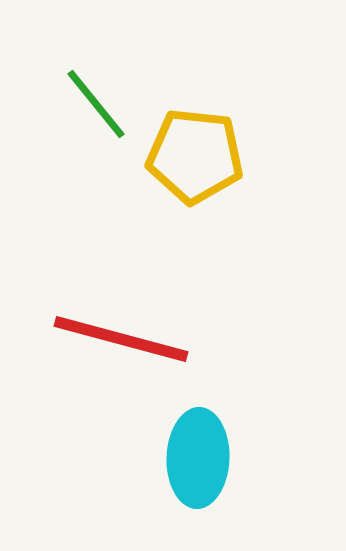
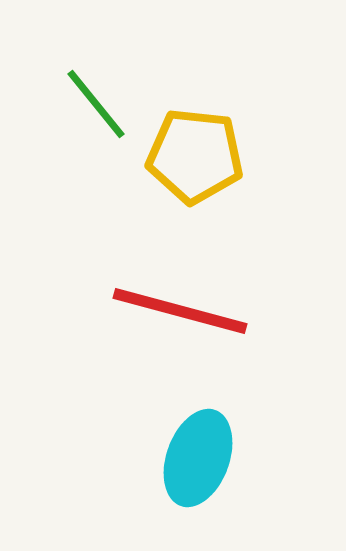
red line: moved 59 px right, 28 px up
cyan ellipse: rotated 18 degrees clockwise
